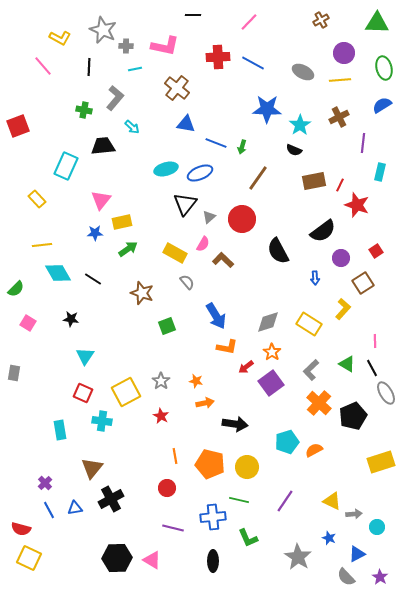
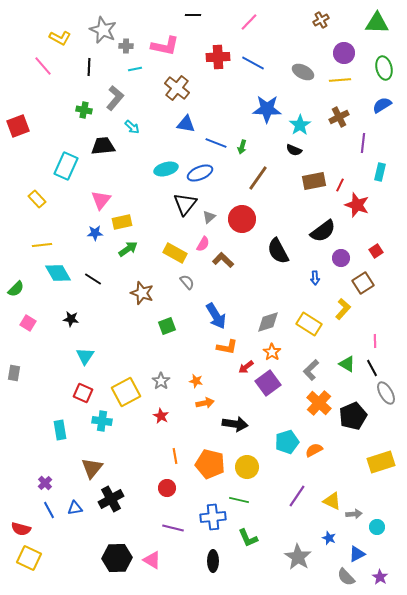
purple square at (271, 383): moved 3 px left
purple line at (285, 501): moved 12 px right, 5 px up
